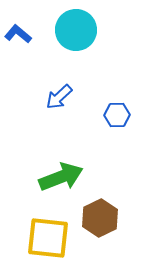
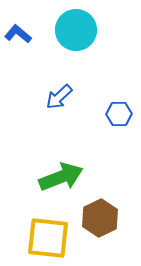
blue hexagon: moved 2 px right, 1 px up
